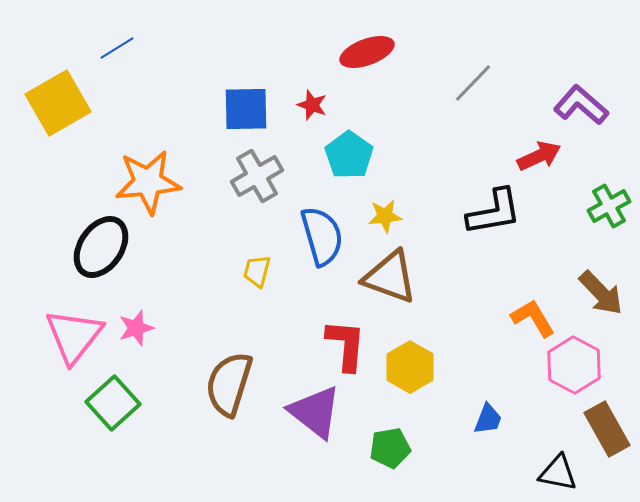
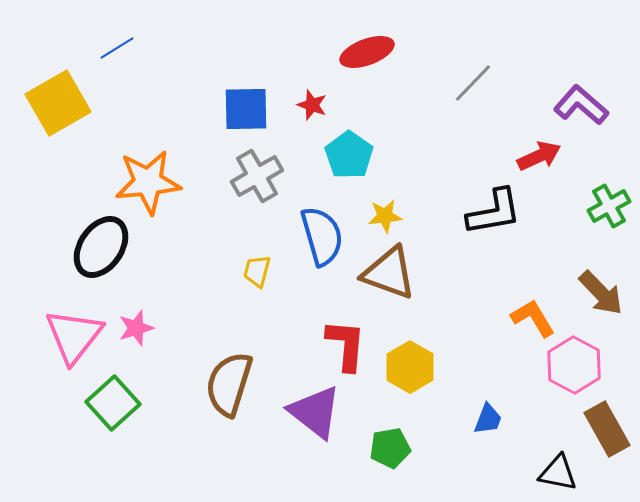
brown triangle: moved 1 px left, 4 px up
